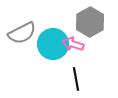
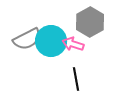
gray semicircle: moved 5 px right, 6 px down
cyan circle: moved 2 px left, 3 px up
